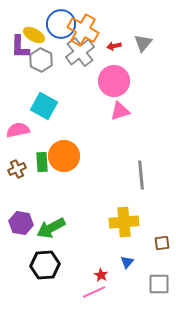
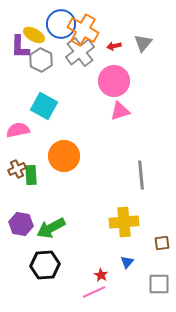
green rectangle: moved 11 px left, 13 px down
purple hexagon: moved 1 px down
